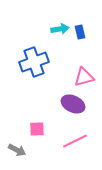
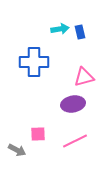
blue cross: rotated 20 degrees clockwise
purple ellipse: rotated 35 degrees counterclockwise
pink square: moved 1 px right, 5 px down
